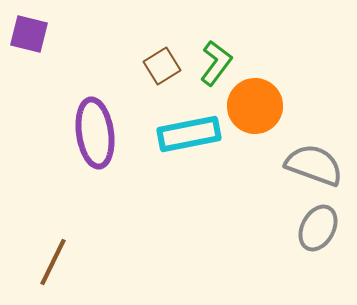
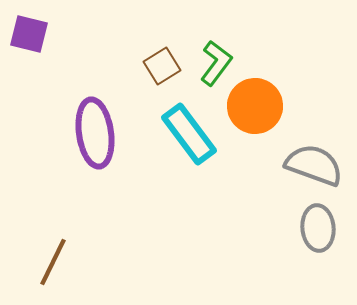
cyan rectangle: rotated 64 degrees clockwise
gray ellipse: rotated 33 degrees counterclockwise
